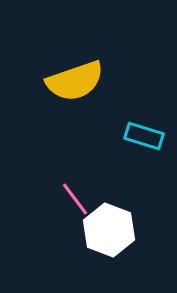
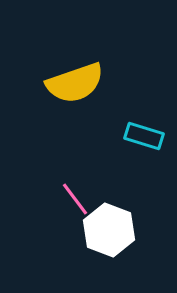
yellow semicircle: moved 2 px down
